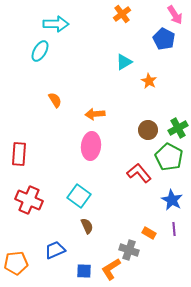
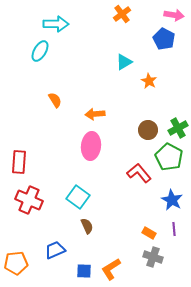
pink arrow: moved 1 px left; rotated 48 degrees counterclockwise
red rectangle: moved 8 px down
cyan square: moved 1 px left, 1 px down
gray cross: moved 24 px right, 7 px down
